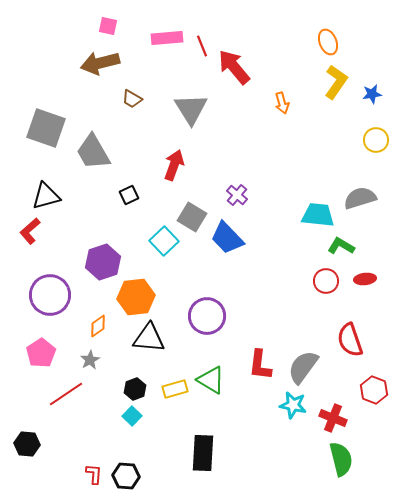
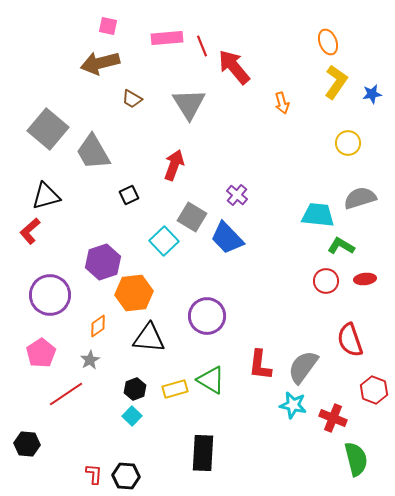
gray triangle at (191, 109): moved 2 px left, 5 px up
gray square at (46, 128): moved 2 px right, 1 px down; rotated 21 degrees clockwise
yellow circle at (376, 140): moved 28 px left, 3 px down
orange hexagon at (136, 297): moved 2 px left, 4 px up
green semicircle at (341, 459): moved 15 px right
